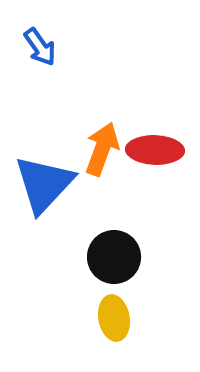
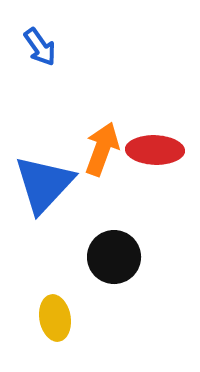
yellow ellipse: moved 59 px left
